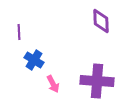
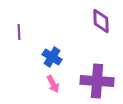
blue cross: moved 18 px right, 3 px up
